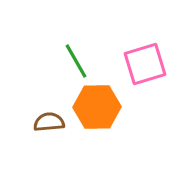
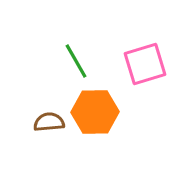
orange hexagon: moved 2 px left, 5 px down
